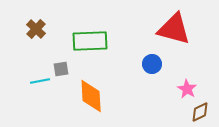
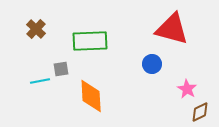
red triangle: moved 2 px left
